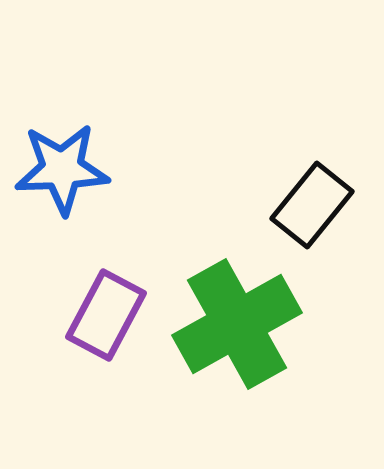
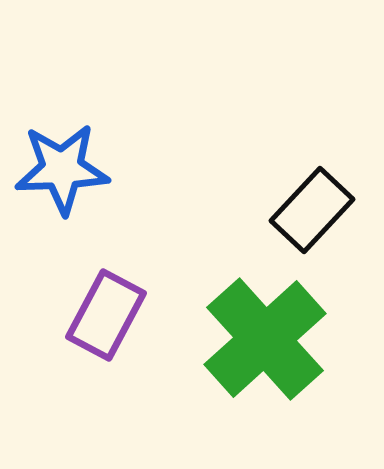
black rectangle: moved 5 px down; rotated 4 degrees clockwise
green cross: moved 28 px right, 15 px down; rotated 13 degrees counterclockwise
